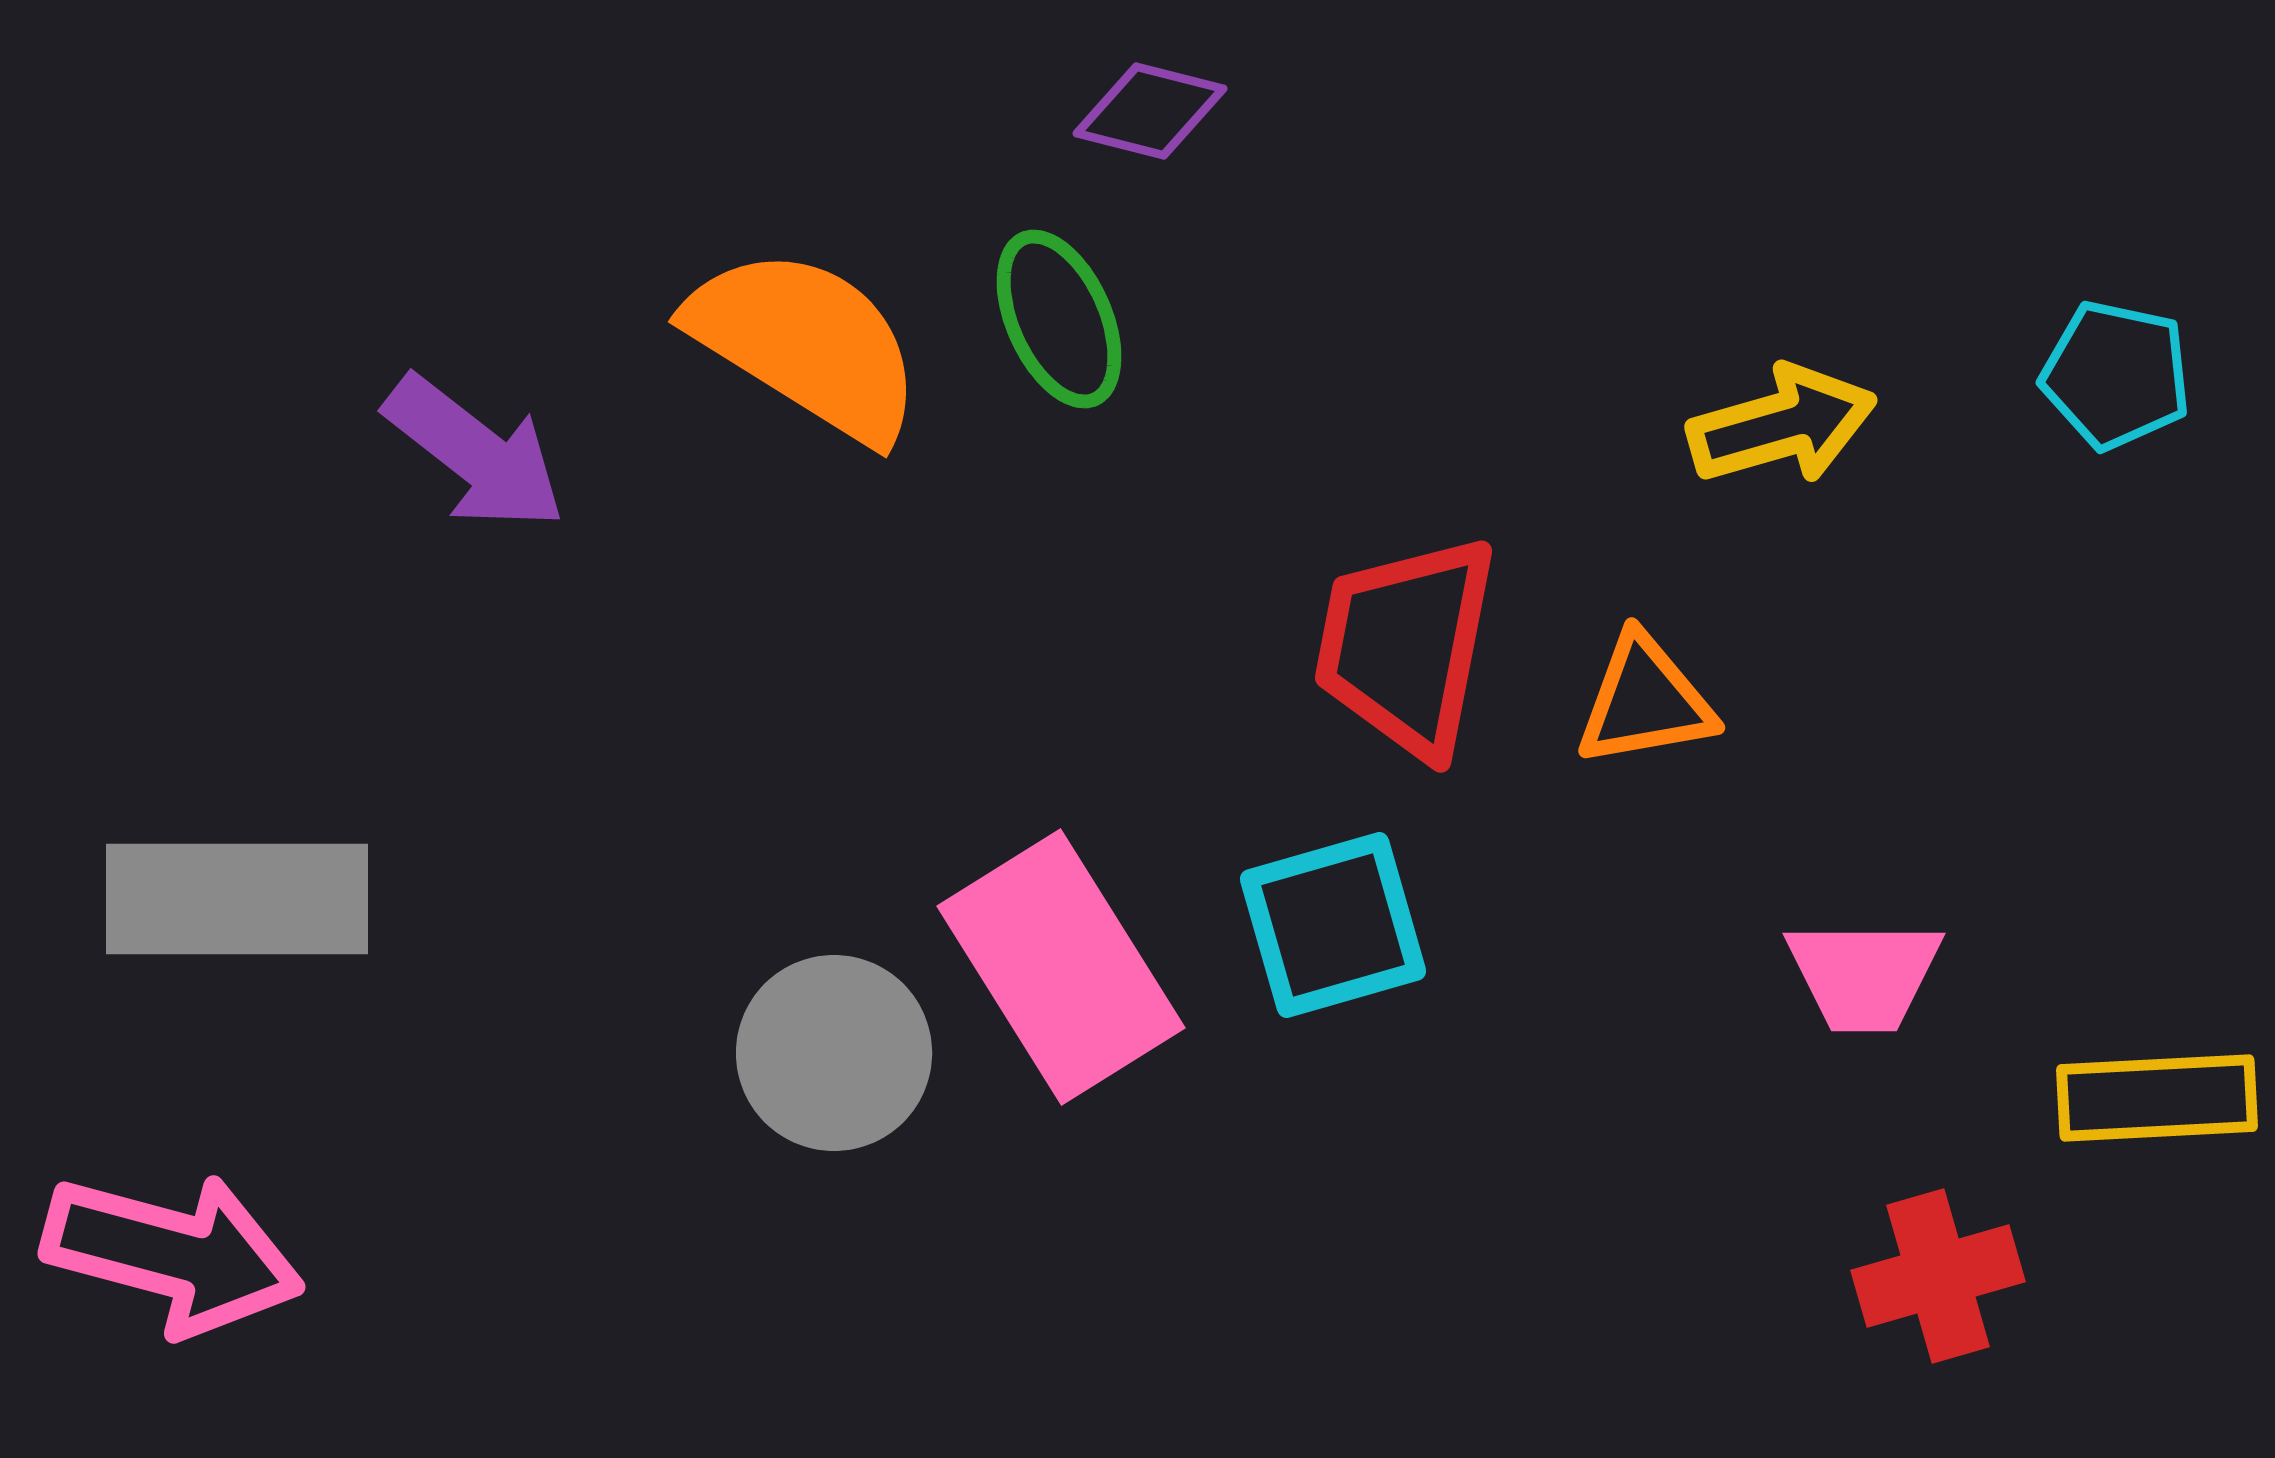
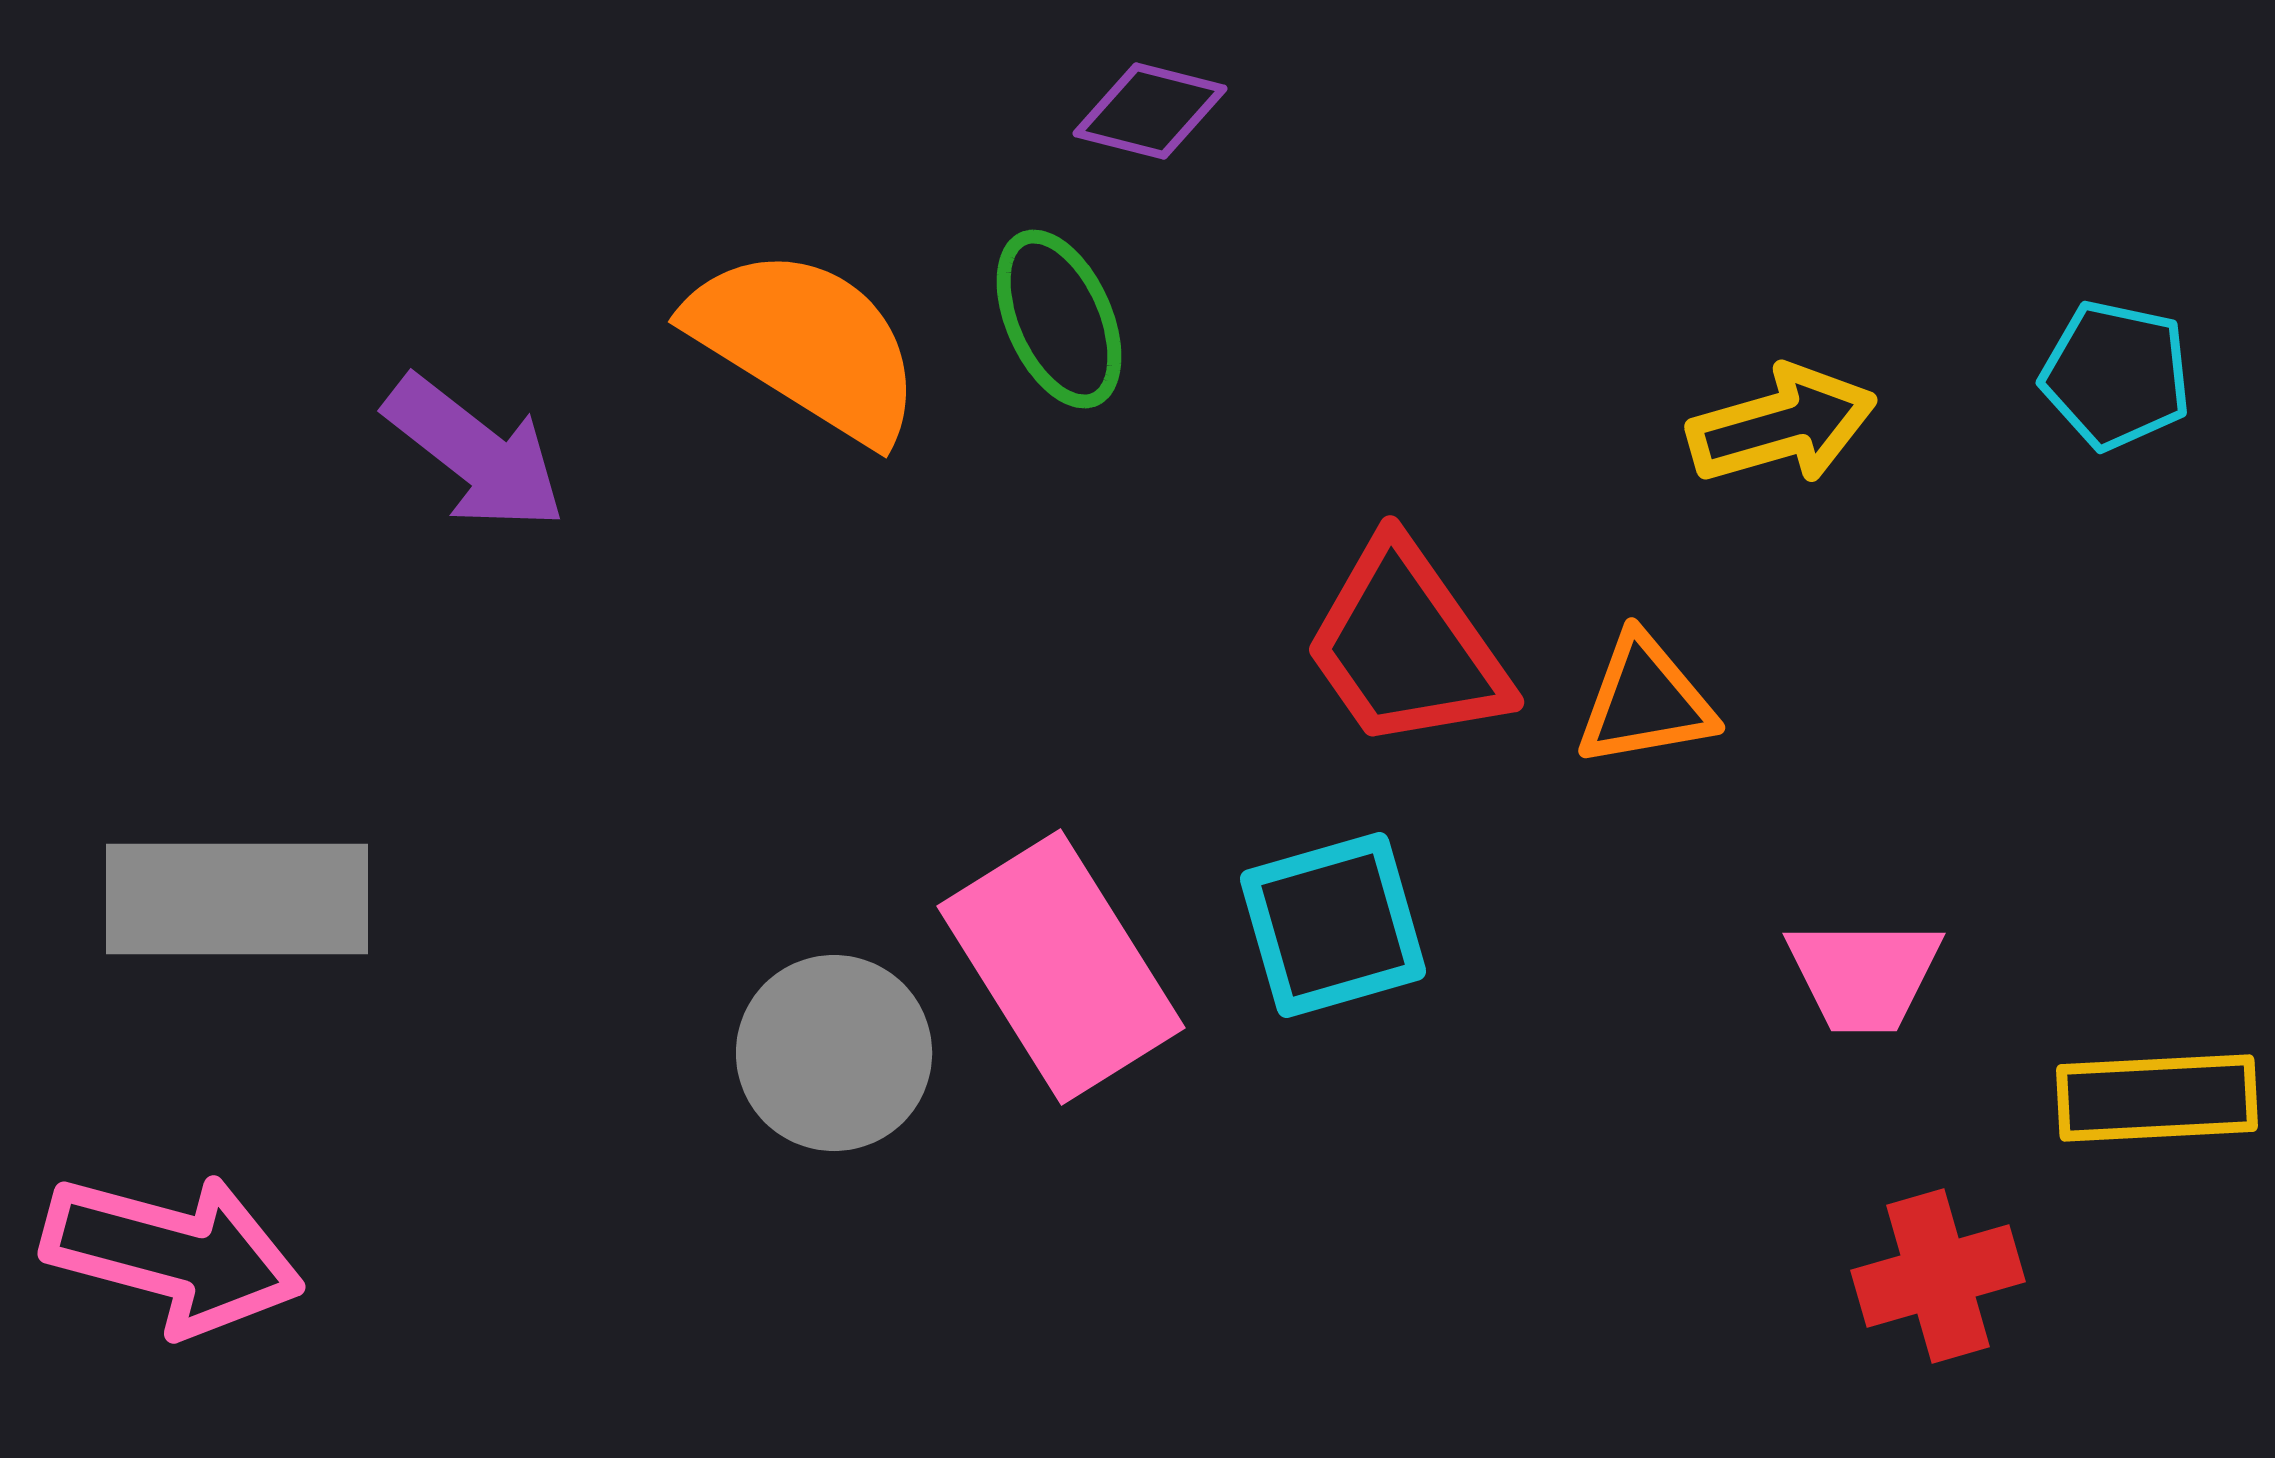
red trapezoid: rotated 46 degrees counterclockwise
